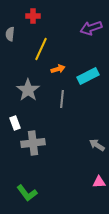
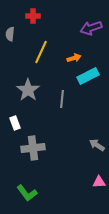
yellow line: moved 3 px down
orange arrow: moved 16 px right, 11 px up
gray cross: moved 5 px down
